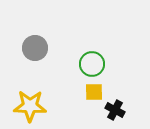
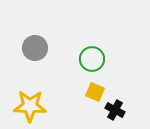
green circle: moved 5 px up
yellow square: moved 1 px right; rotated 24 degrees clockwise
